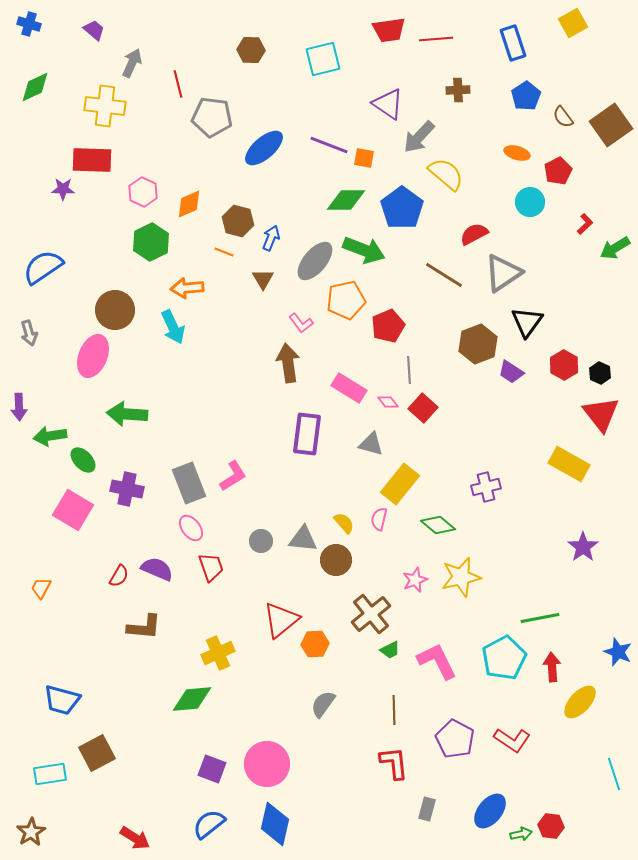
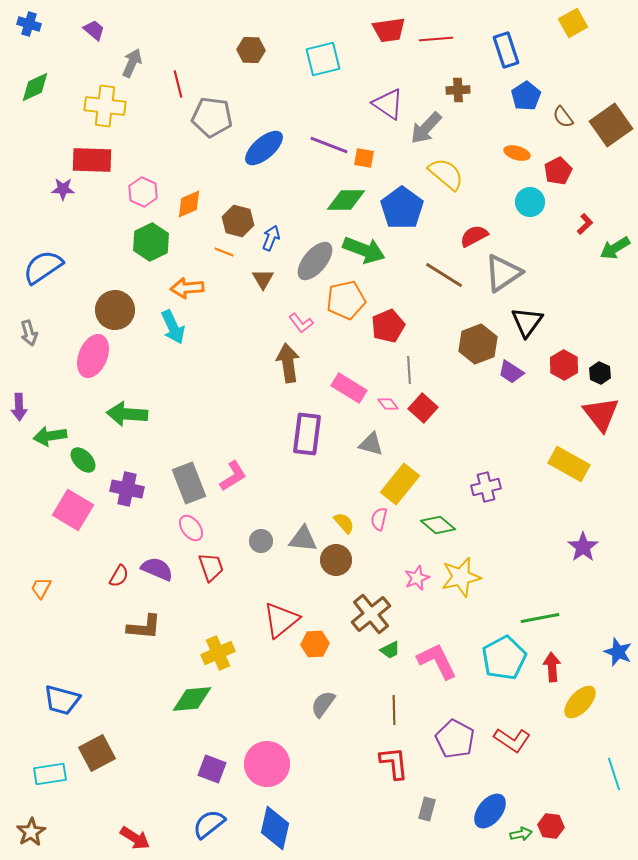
blue rectangle at (513, 43): moved 7 px left, 7 px down
gray arrow at (419, 137): moved 7 px right, 9 px up
red semicircle at (474, 234): moved 2 px down
pink diamond at (388, 402): moved 2 px down
pink star at (415, 580): moved 2 px right, 2 px up
blue diamond at (275, 824): moved 4 px down
